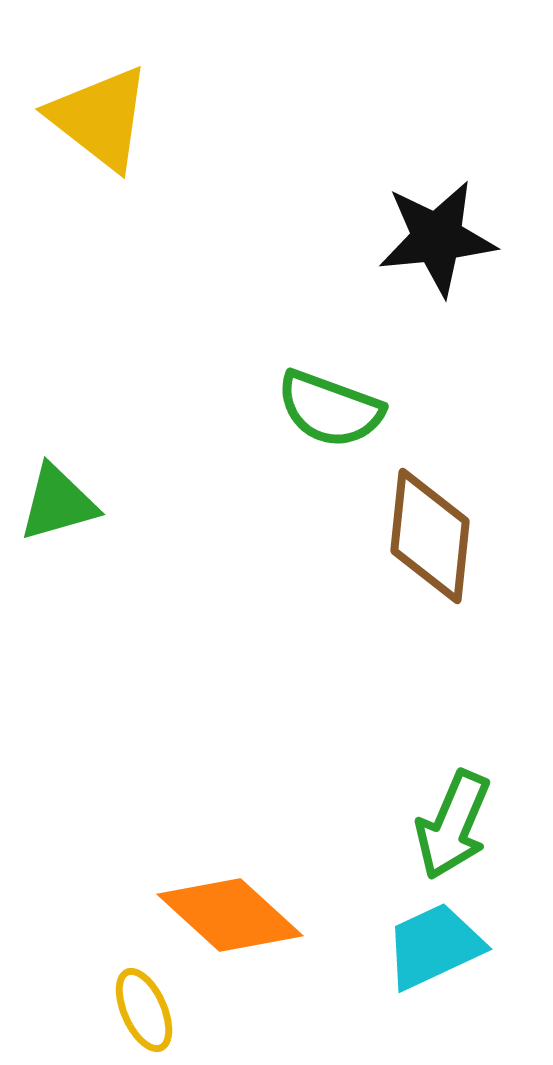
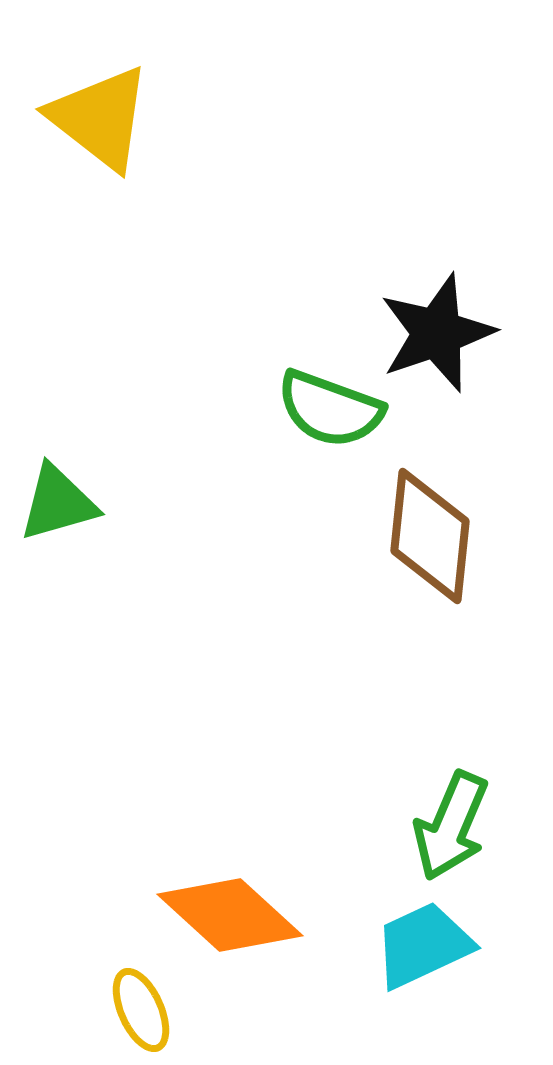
black star: moved 95 px down; rotated 13 degrees counterclockwise
green arrow: moved 2 px left, 1 px down
cyan trapezoid: moved 11 px left, 1 px up
yellow ellipse: moved 3 px left
